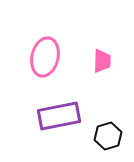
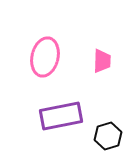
purple rectangle: moved 2 px right
